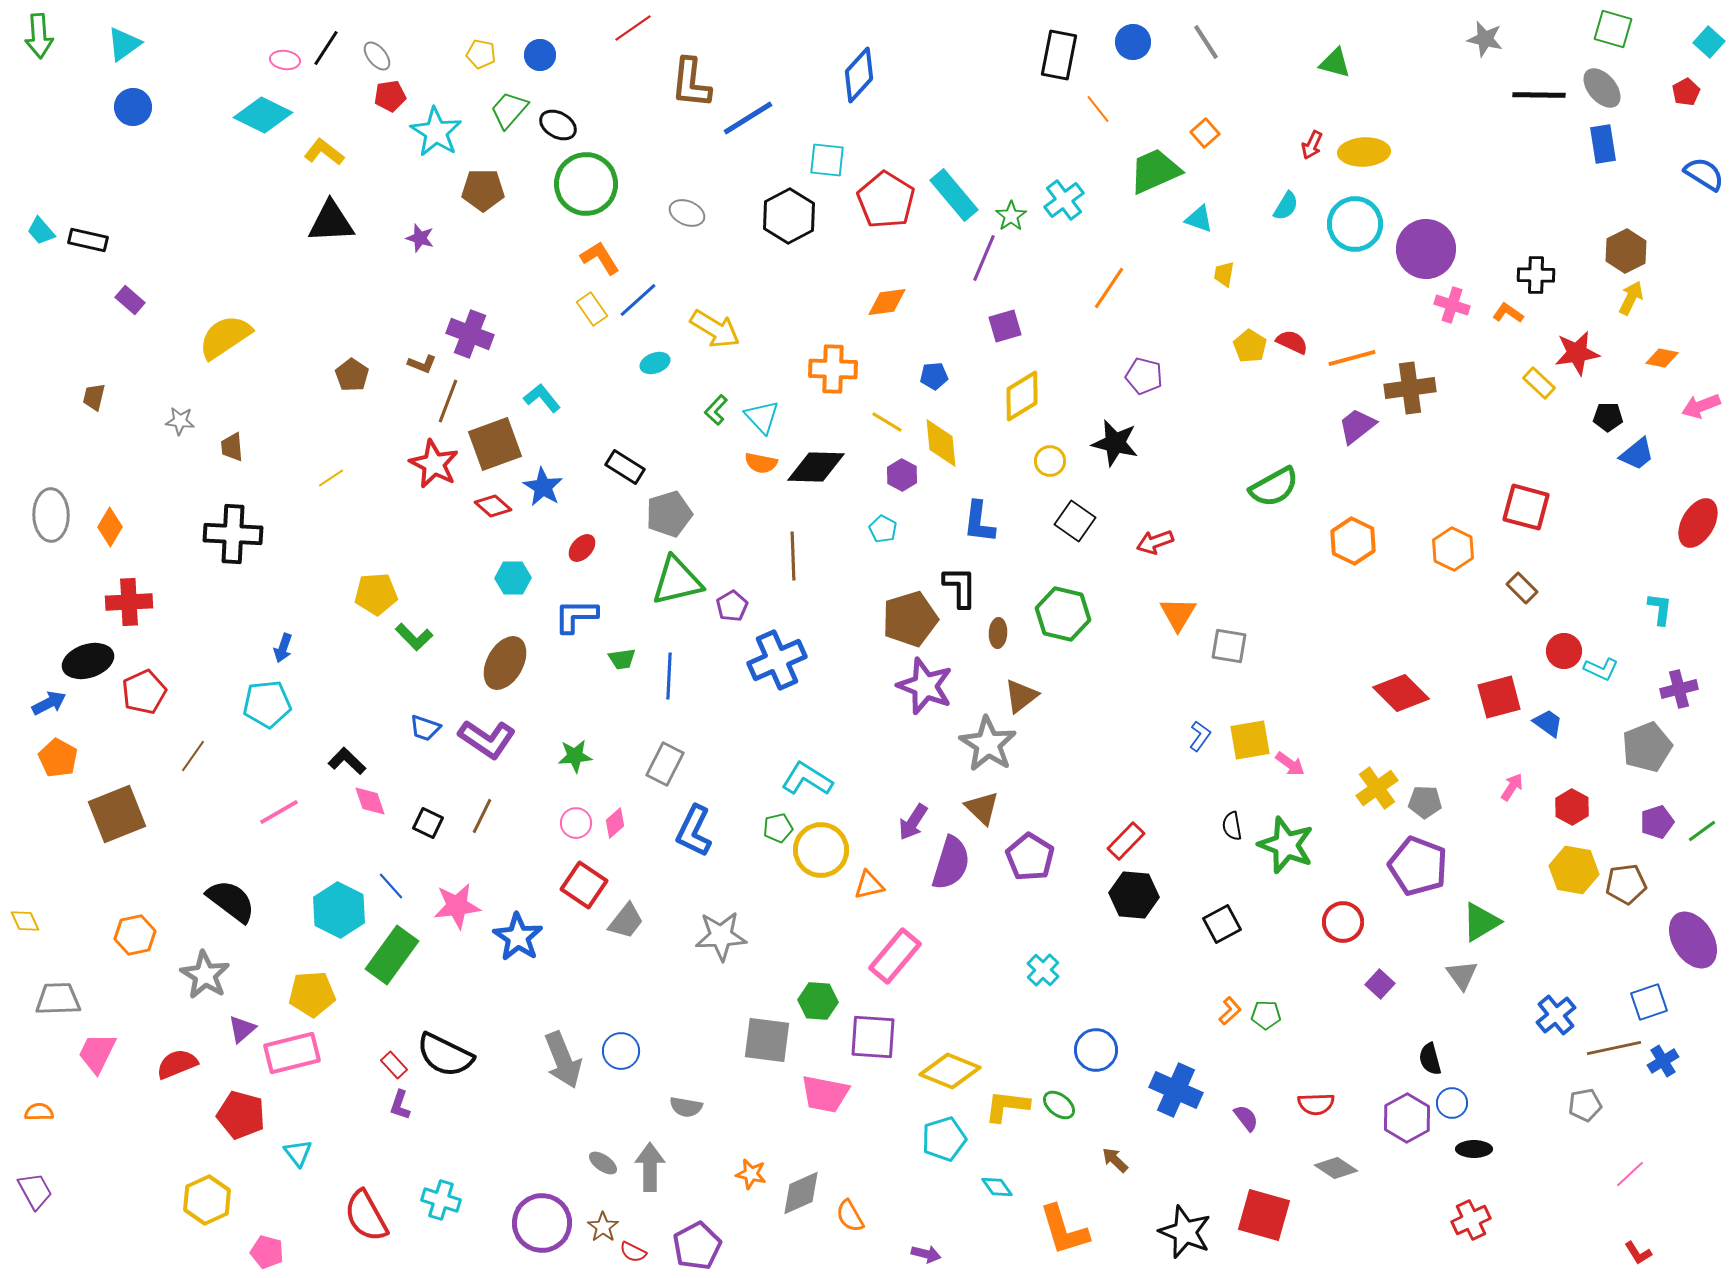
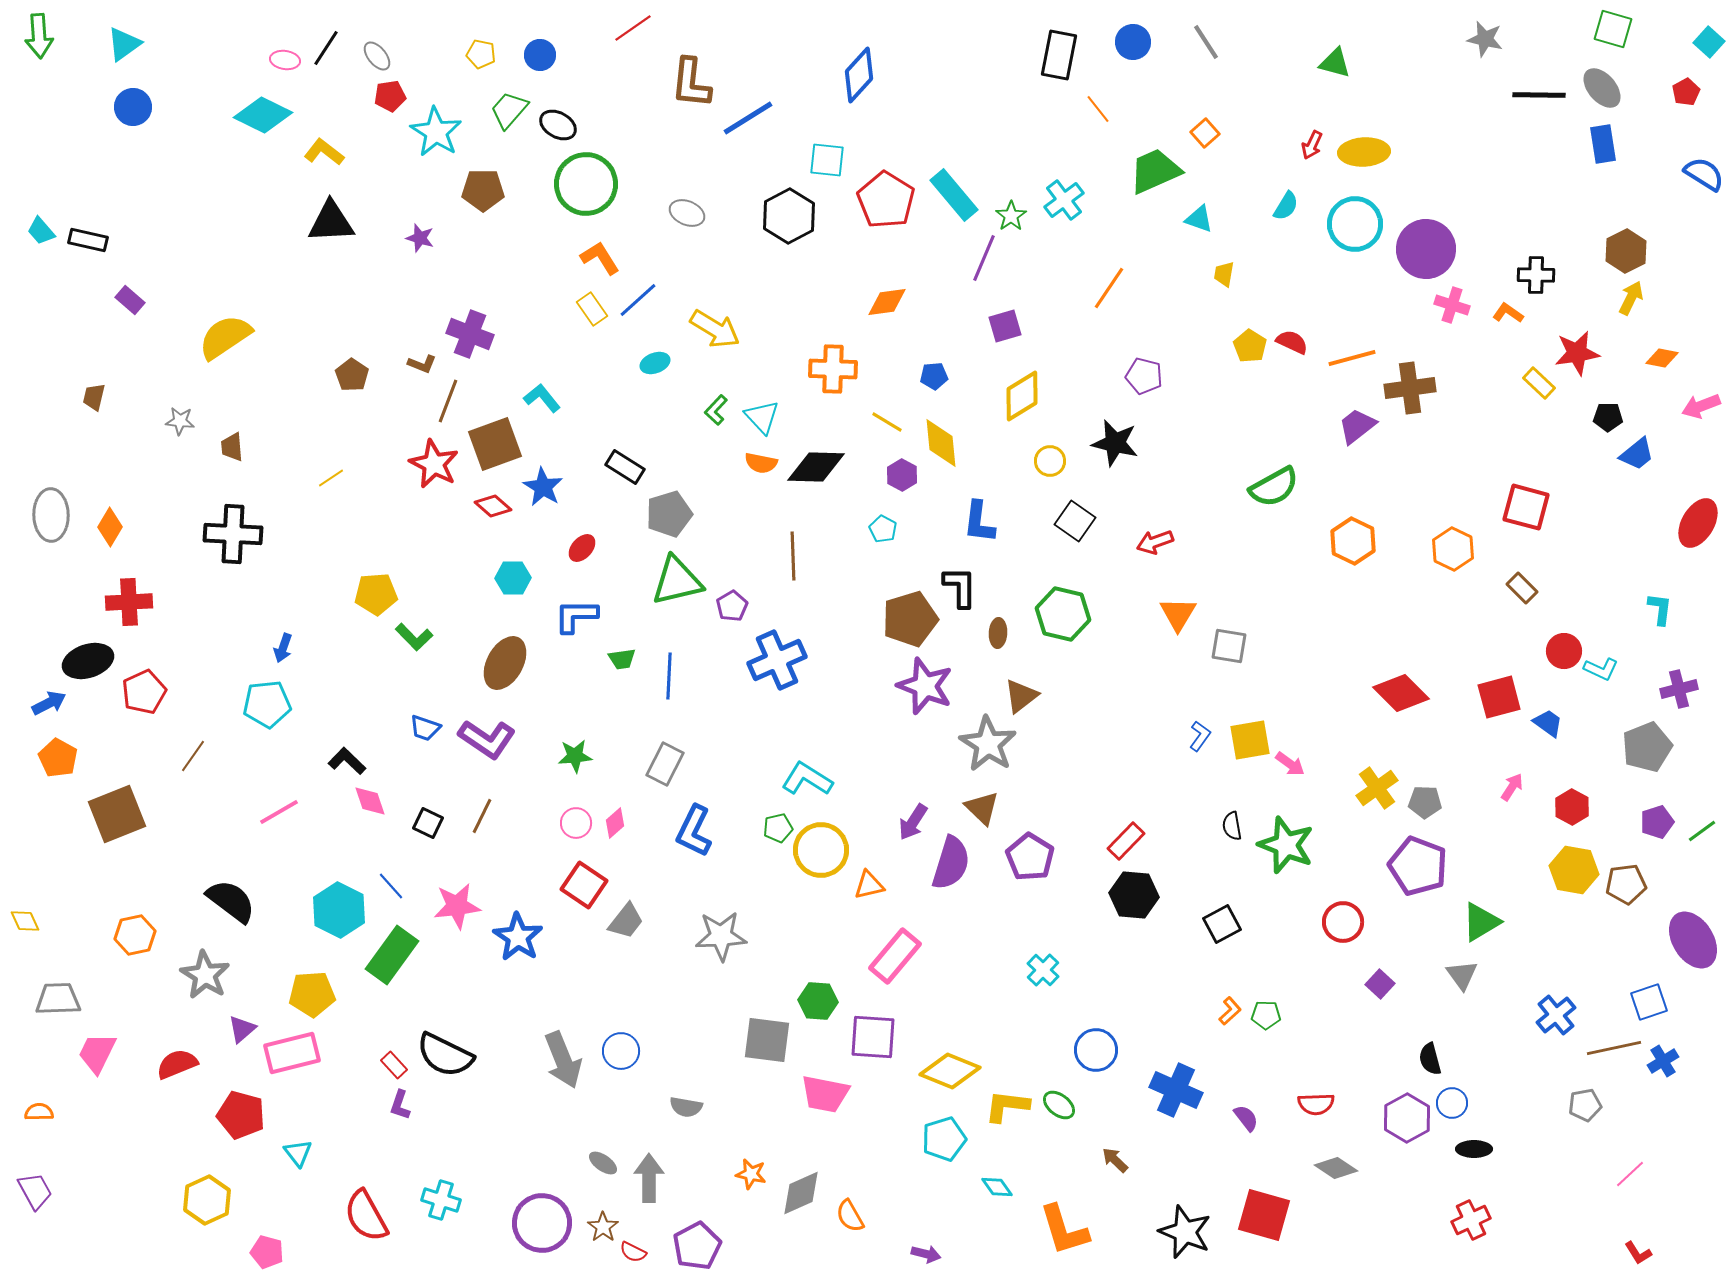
gray arrow at (650, 1167): moved 1 px left, 11 px down
